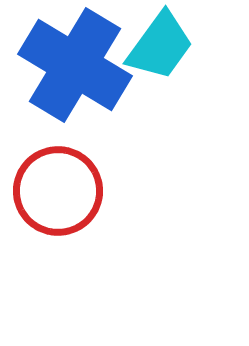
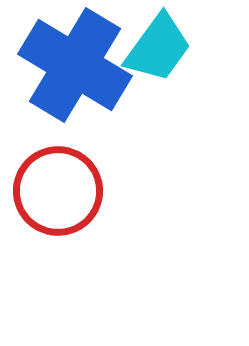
cyan trapezoid: moved 2 px left, 2 px down
